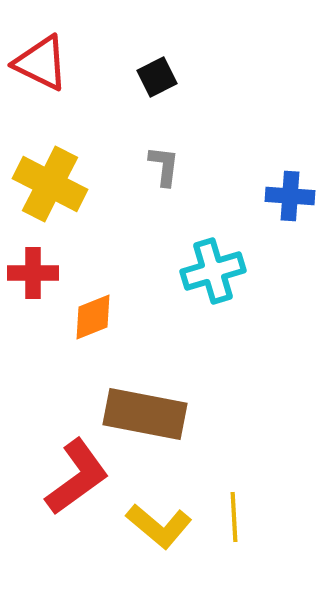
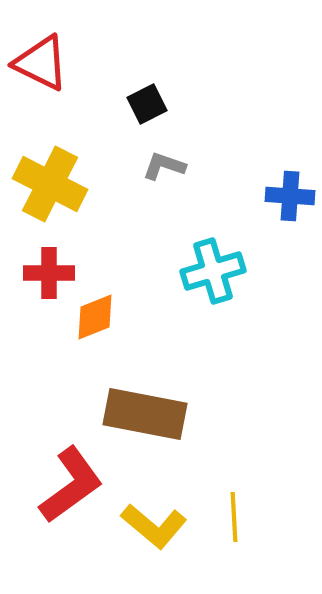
black square: moved 10 px left, 27 px down
gray L-shape: rotated 78 degrees counterclockwise
red cross: moved 16 px right
orange diamond: moved 2 px right
red L-shape: moved 6 px left, 8 px down
yellow L-shape: moved 5 px left
